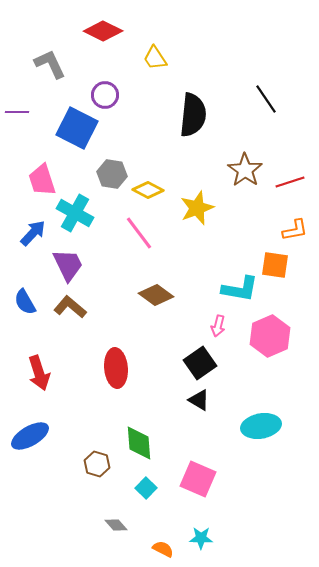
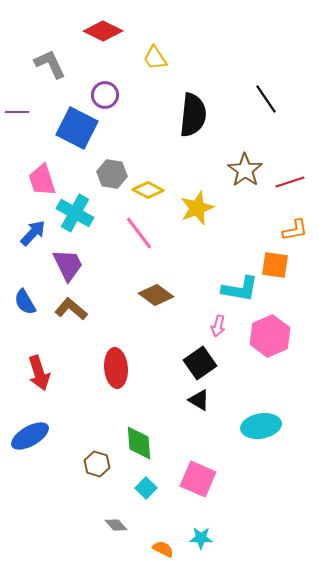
brown L-shape: moved 1 px right, 2 px down
